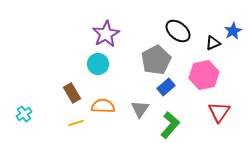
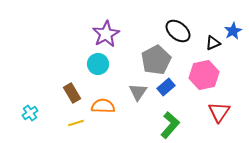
gray triangle: moved 2 px left, 17 px up
cyan cross: moved 6 px right, 1 px up
